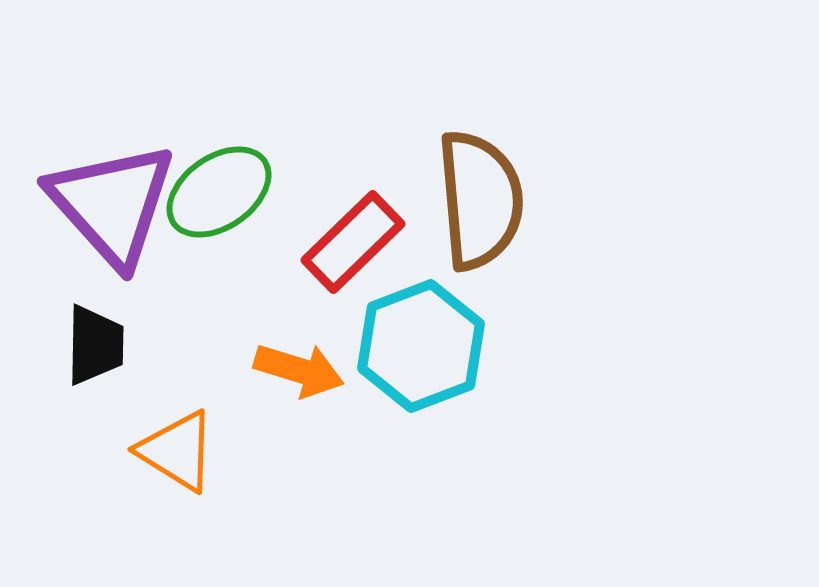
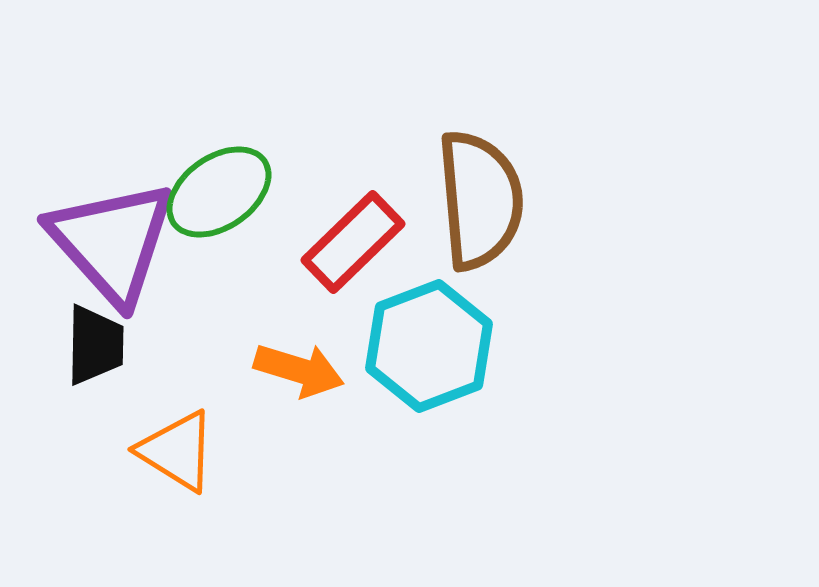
purple triangle: moved 38 px down
cyan hexagon: moved 8 px right
